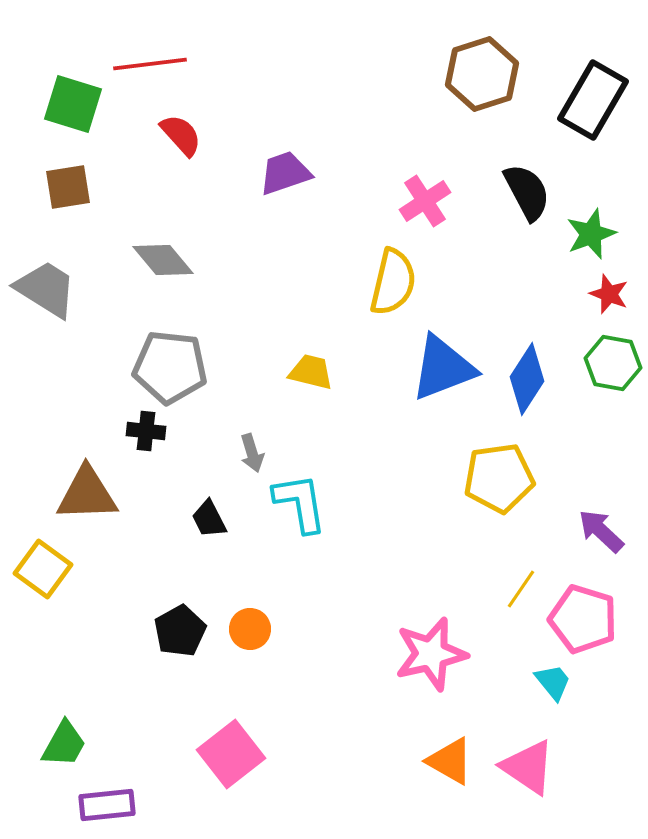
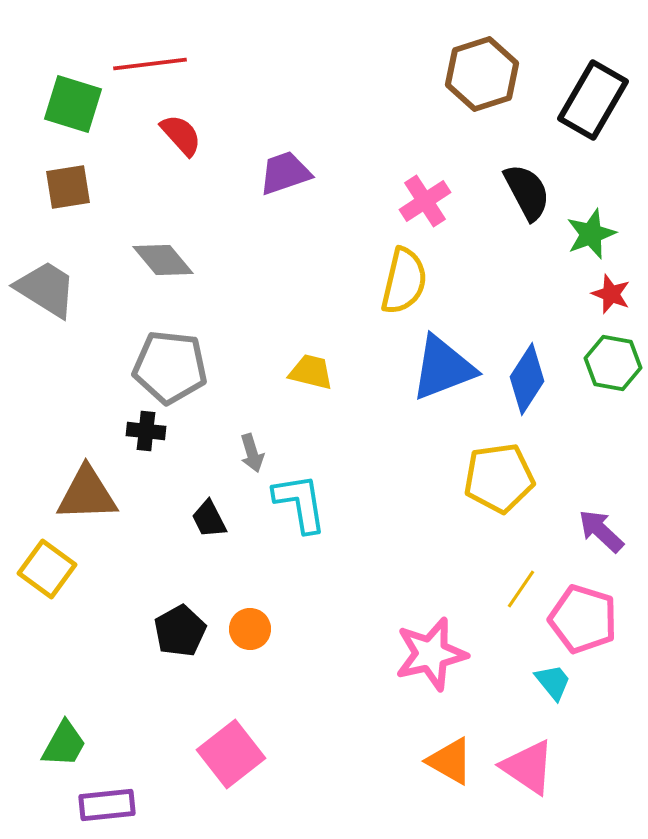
yellow semicircle: moved 11 px right, 1 px up
red star: moved 2 px right
yellow square: moved 4 px right
